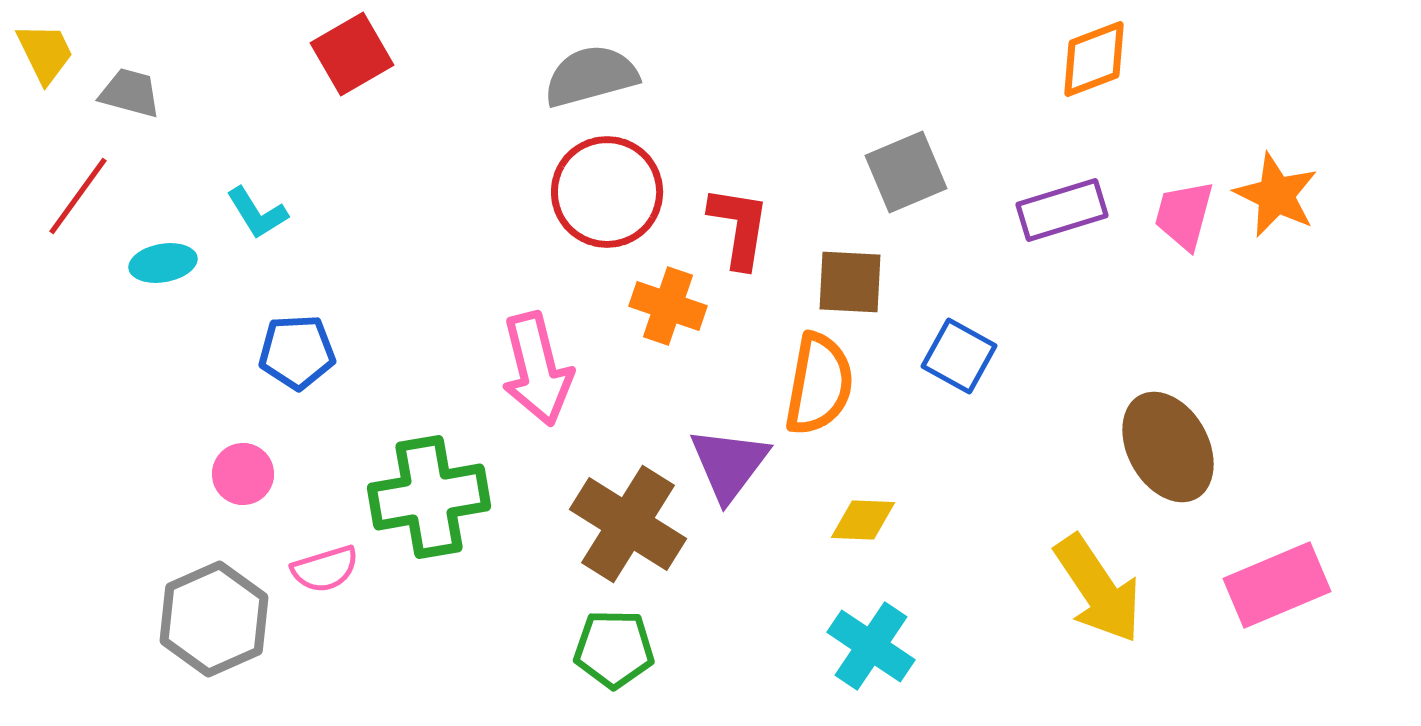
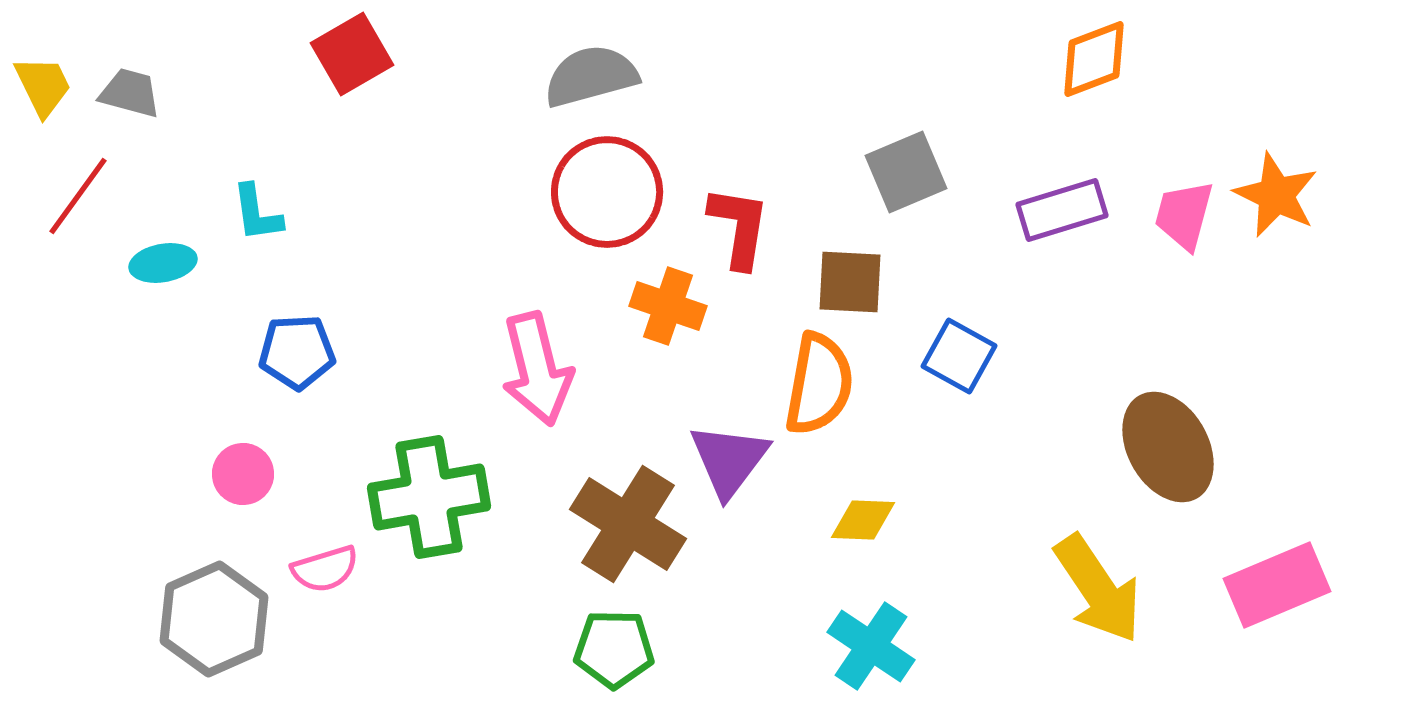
yellow trapezoid: moved 2 px left, 33 px down
cyan L-shape: rotated 24 degrees clockwise
purple triangle: moved 4 px up
